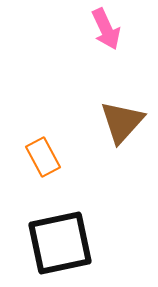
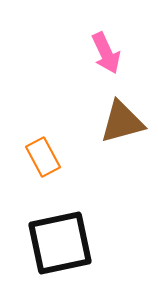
pink arrow: moved 24 px down
brown triangle: rotated 33 degrees clockwise
